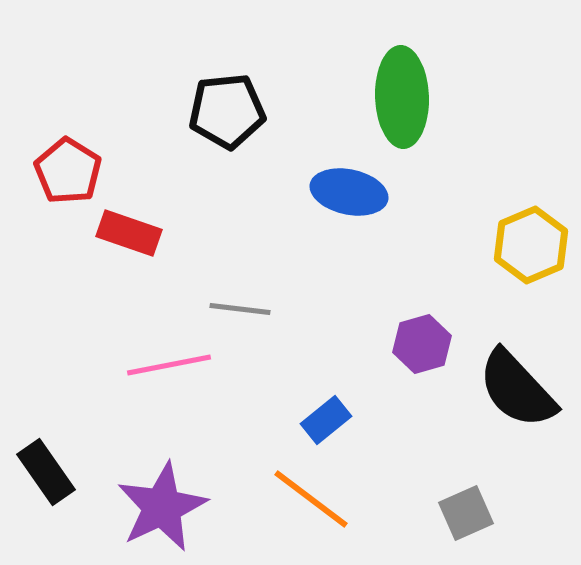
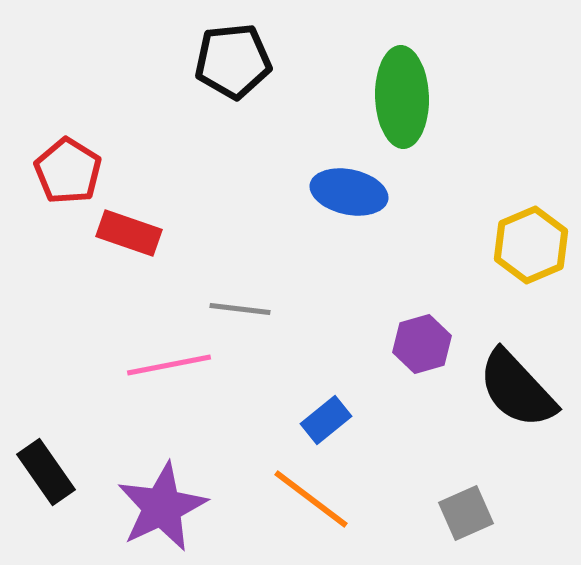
black pentagon: moved 6 px right, 50 px up
